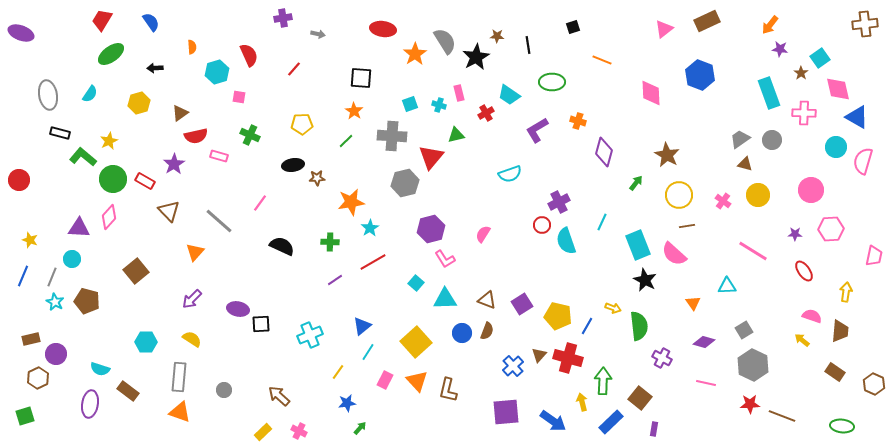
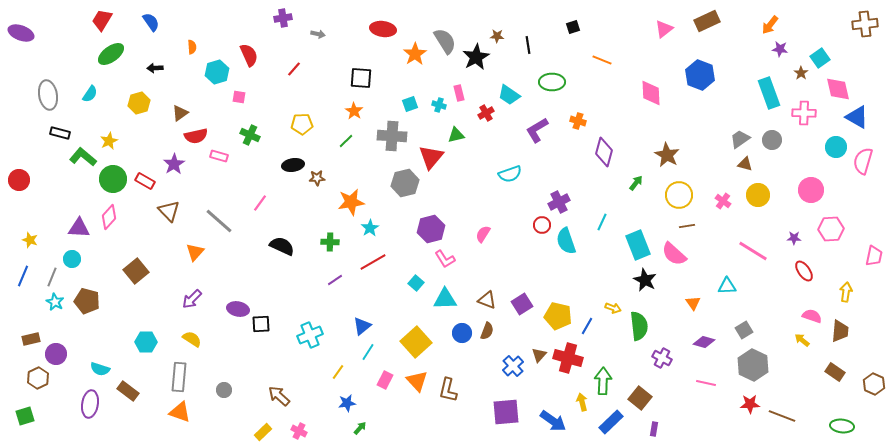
purple star at (795, 234): moved 1 px left, 4 px down
